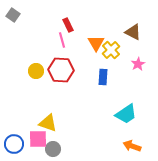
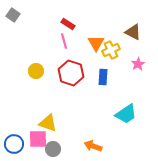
red rectangle: moved 1 px up; rotated 32 degrees counterclockwise
pink line: moved 2 px right, 1 px down
yellow cross: rotated 18 degrees clockwise
red hexagon: moved 10 px right, 3 px down; rotated 15 degrees clockwise
orange arrow: moved 39 px left
